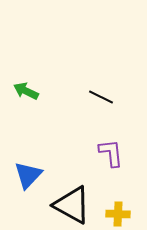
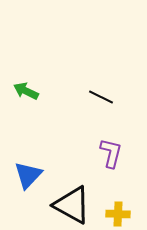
purple L-shape: rotated 20 degrees clockwise
